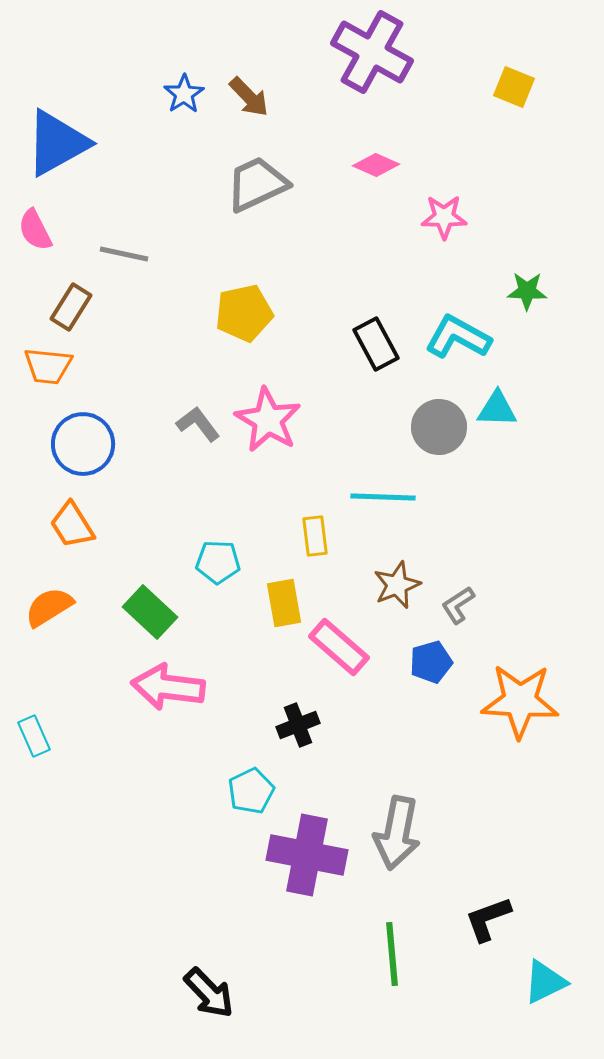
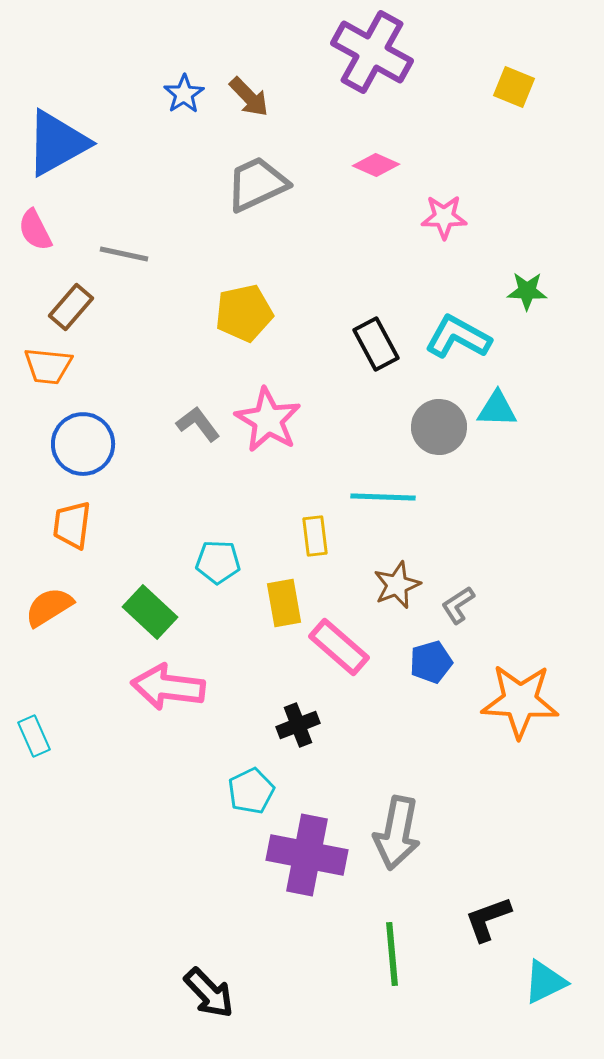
brown rectangle at (71, 307): rotated 9 degrees clockwise
orange trapezoid at (72, 525): rotated 39 degrees clockwise
